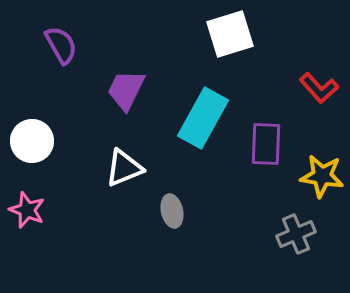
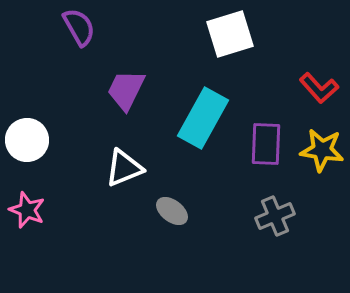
purple semicircle: moved 18 px right, 18 px up
white circle: moved 5 px left, 1 px up
yellow star: moved 26 px up
gray ellipse: rotated 40 degrees counterclockwise
gray cross: moved 21 px left, 18 px up
